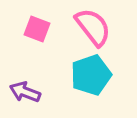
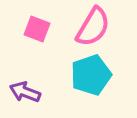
pink semicircle: rotated 69 degrees clockwise
